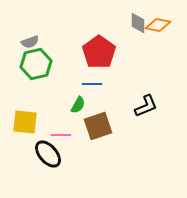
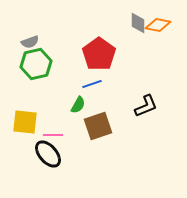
red pentagon: moved 2 px down
blue line: rotated 18 degrees counterclockwise
pink line: moved 8 px left
